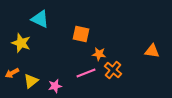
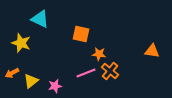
orange cross: moved 3 px left, 1 px down
